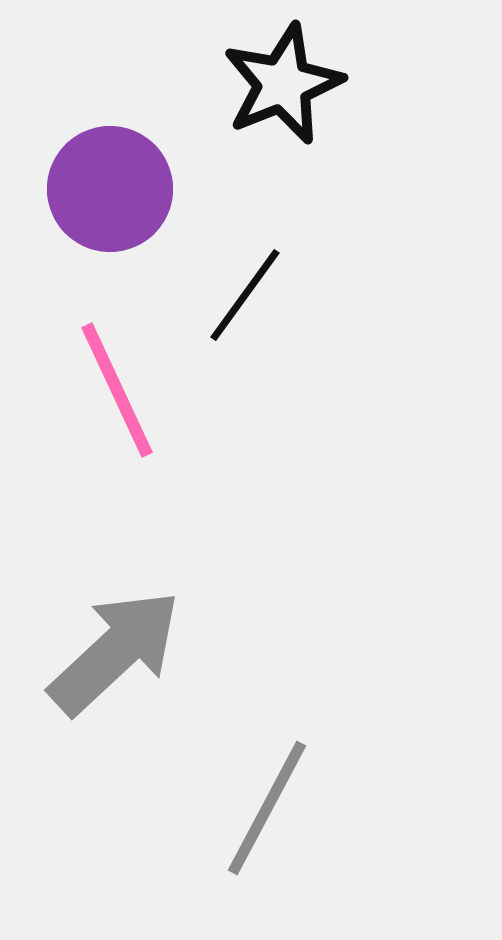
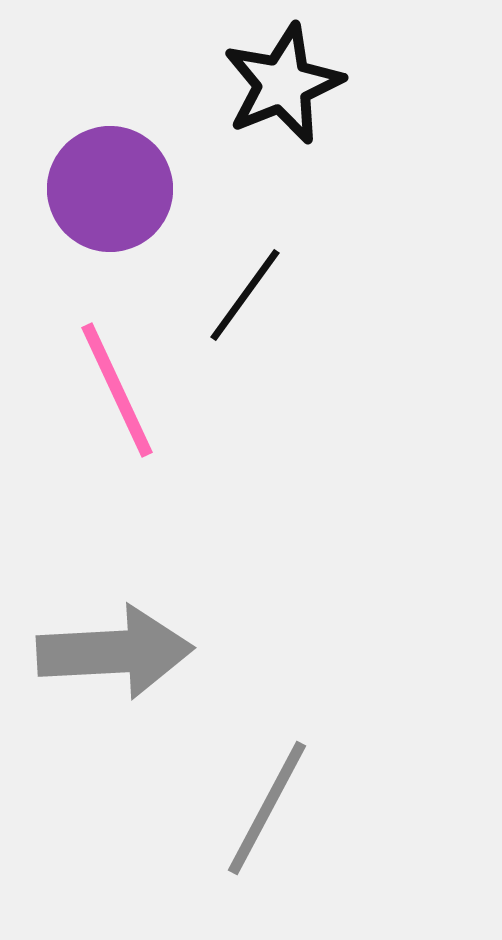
gray arrow: rotated 40 degrees clockwise
